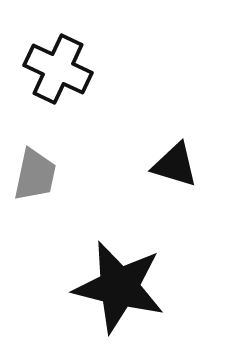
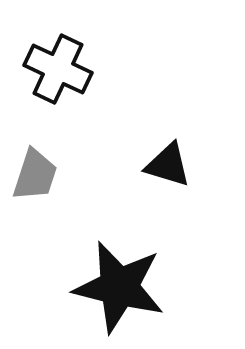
black triangle: moved 7 px left
gray trapezoid: rotated 6 degrees clockwise
